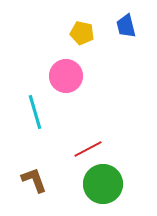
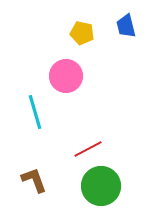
green circle: moved 2 px left, 2 px down
